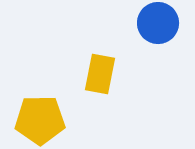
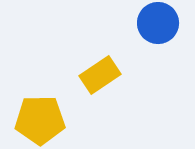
yellow rectangle: moved 1 px down; rotated 45 degrees clockwise
